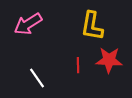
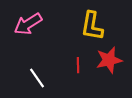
red star: rotated 16 degrees counterclockwise
